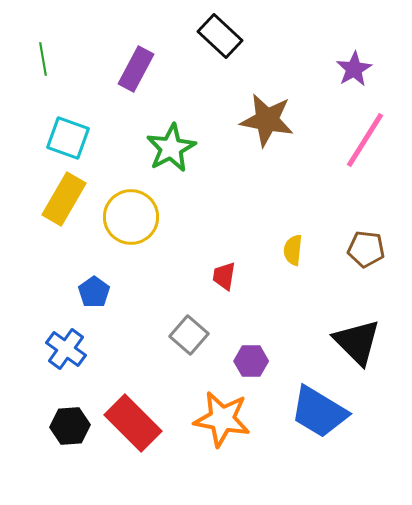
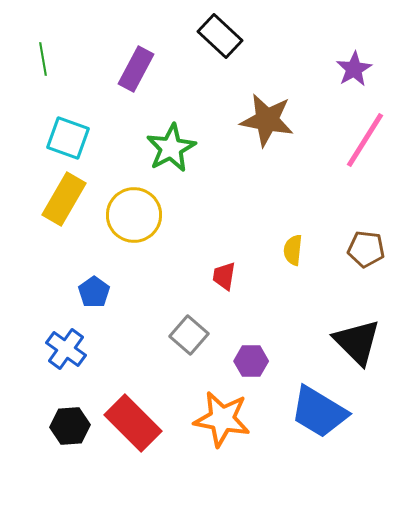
yellow circle: moved 3 px right, 2 px up
